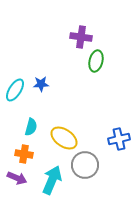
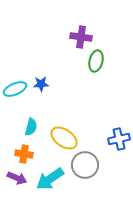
cyan ellipse: moved 1 px up; rotated 35 degrees clockwise
cyan arrow: moved 2 px left, 1 px up; rotated 148 degrees counterclockwise
